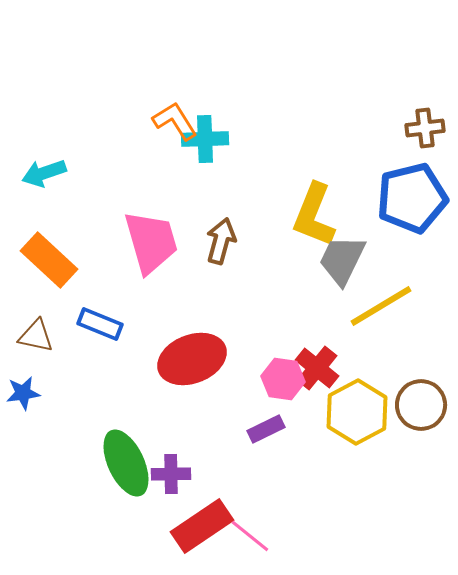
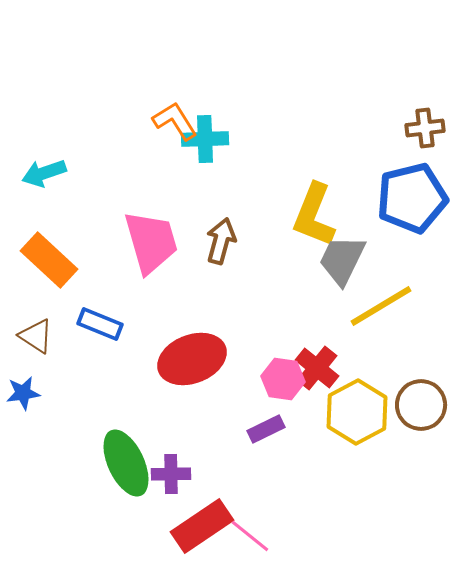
brown triangle: rotated 21 degrees clockwise
